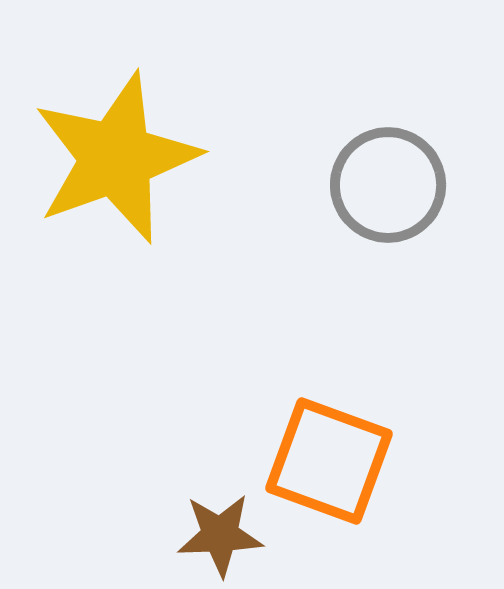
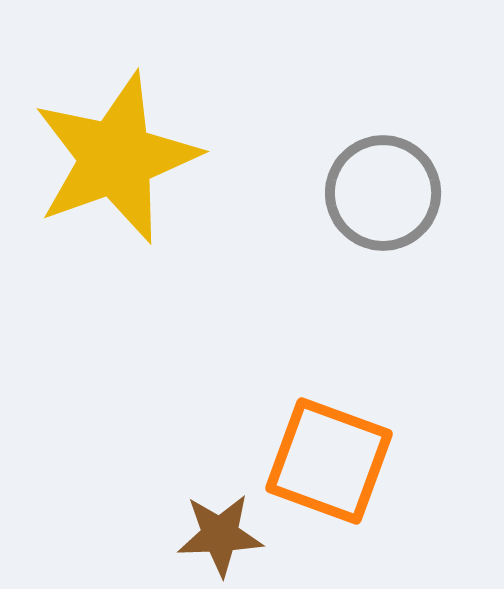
gray circle: moved 5 px left, 8 px down
